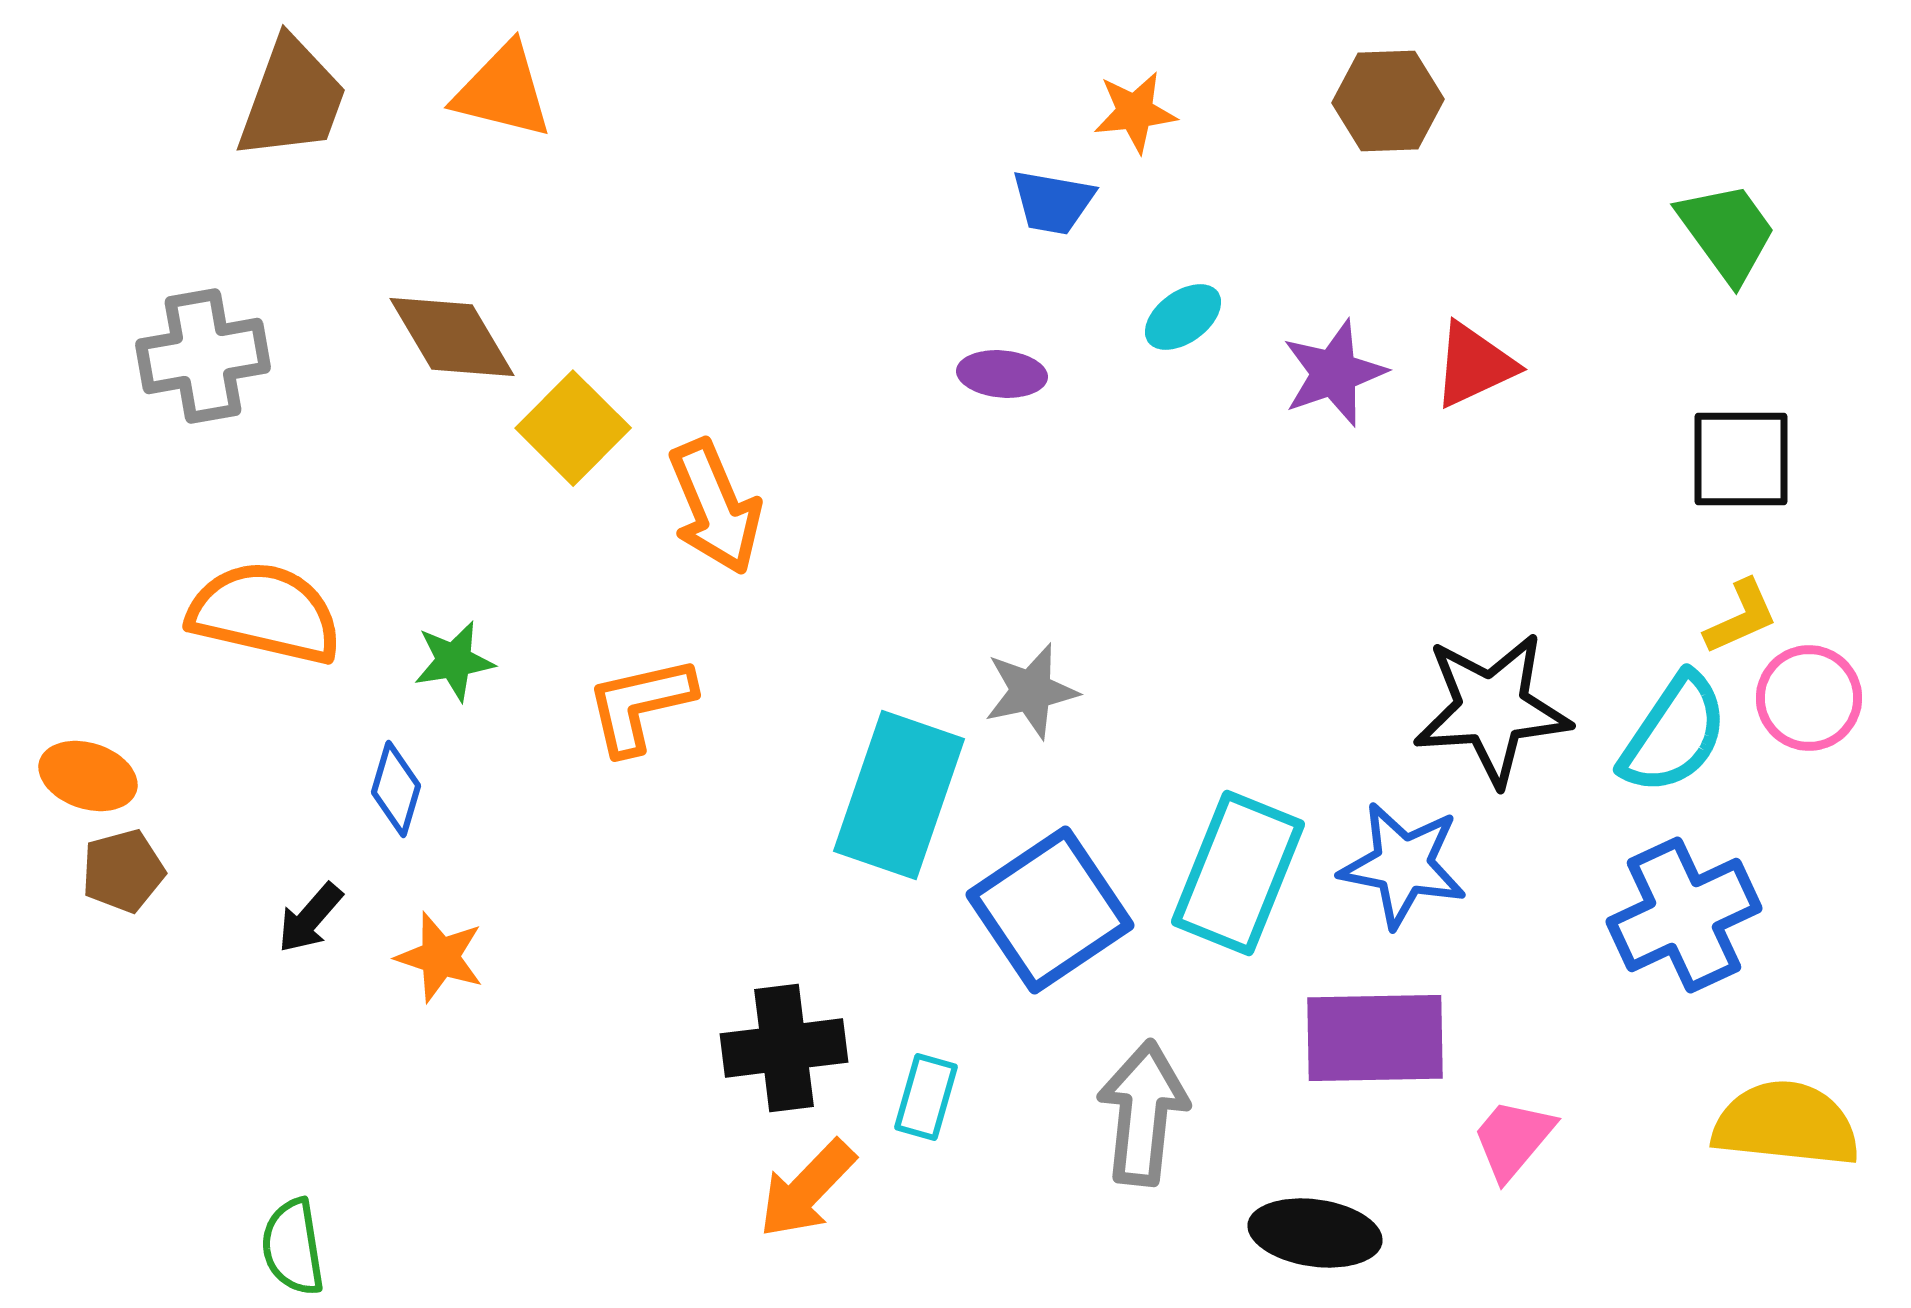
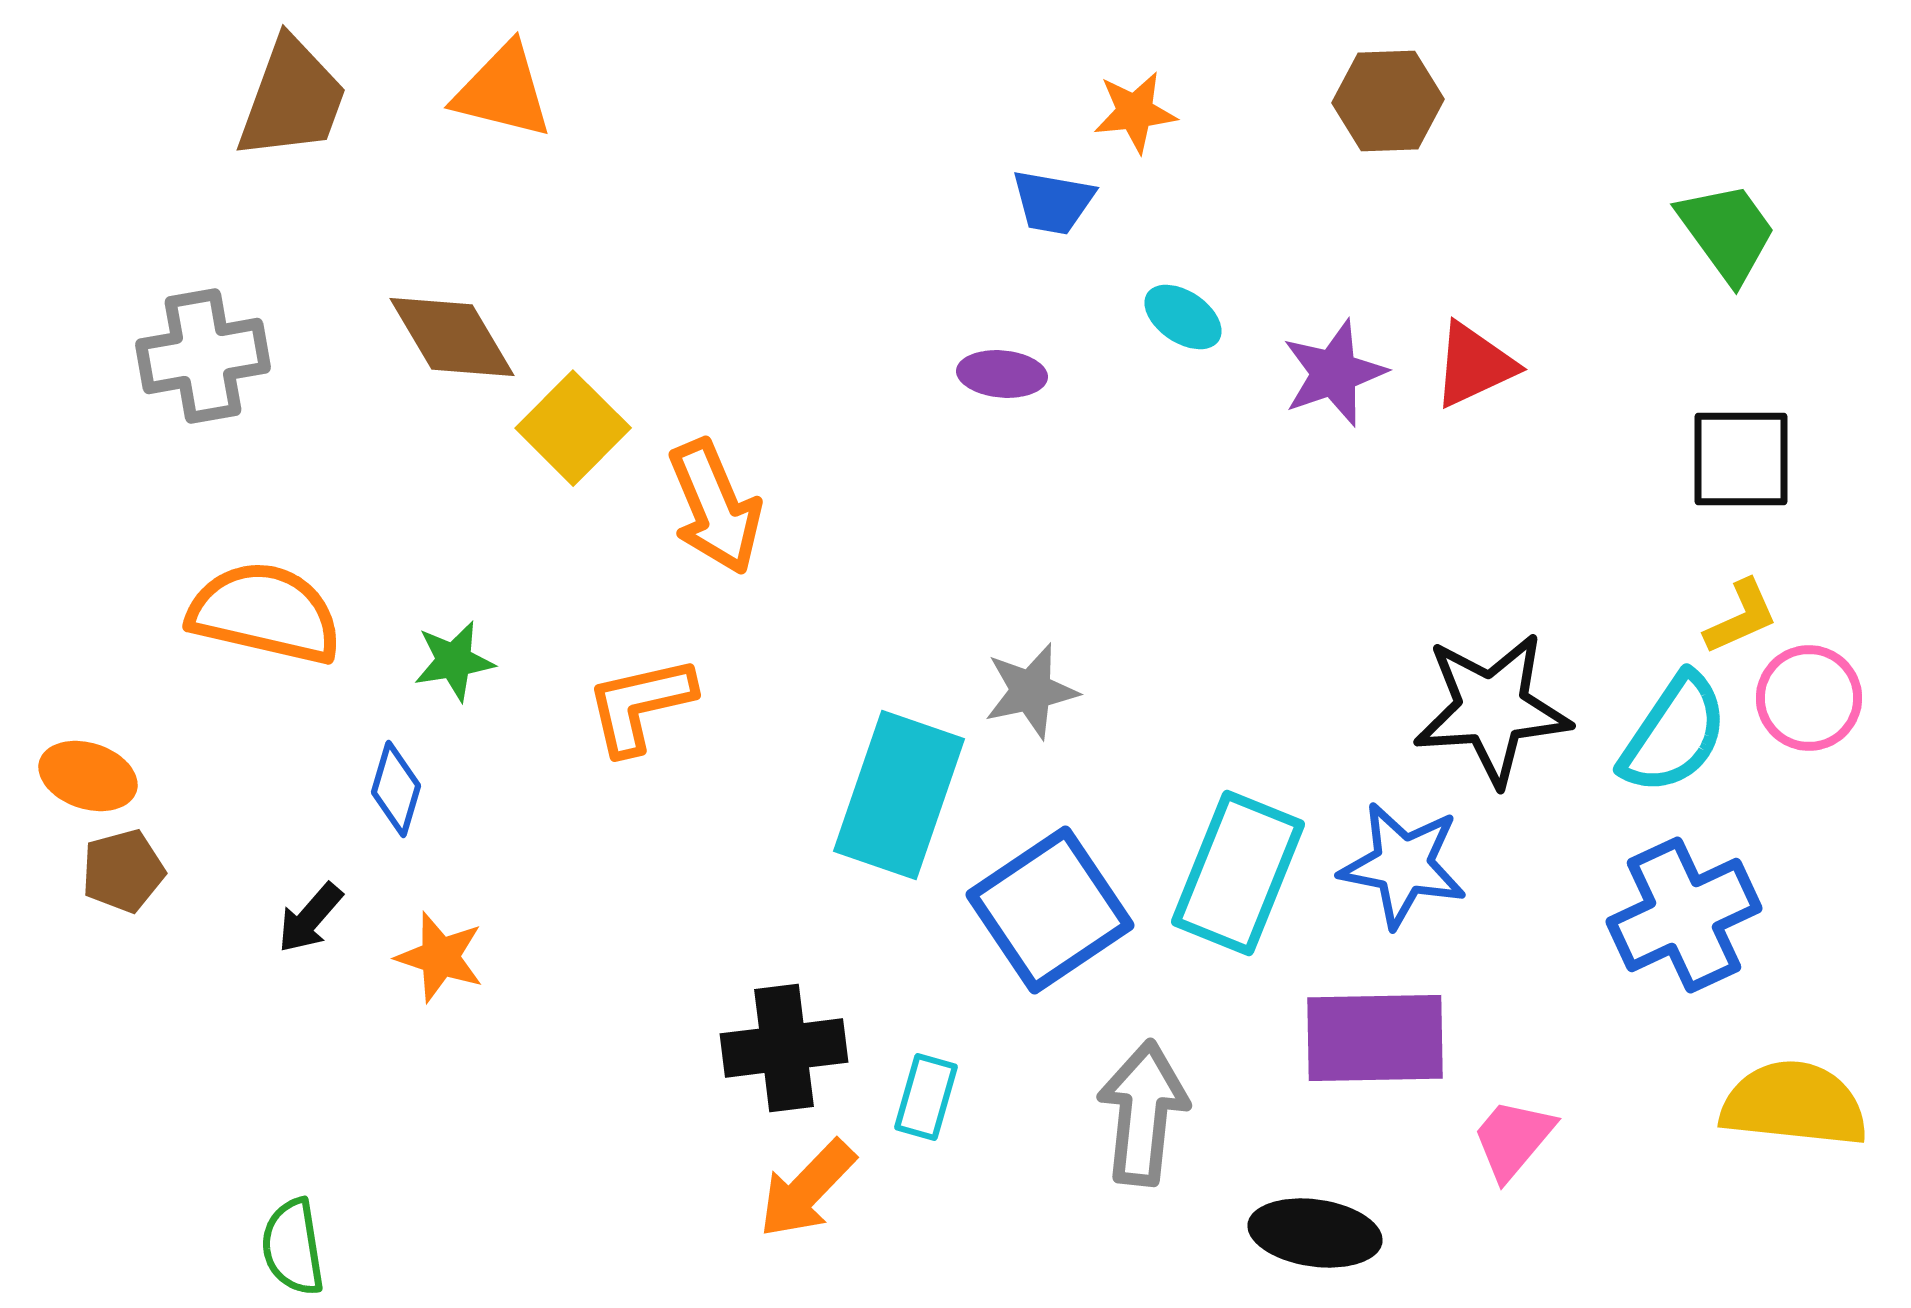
cyan ellipse at (1183, 317): rotated 70 degrees clockwise
yellow semicircle at (1786, 1124): moved 8 px right, 20 px up
